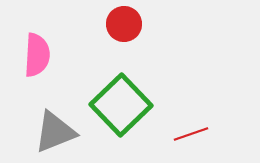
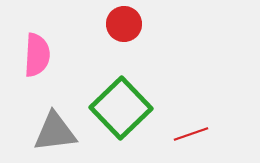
green square: moved 3 px down
gray triangle: rotated 15 degrees clockwise
